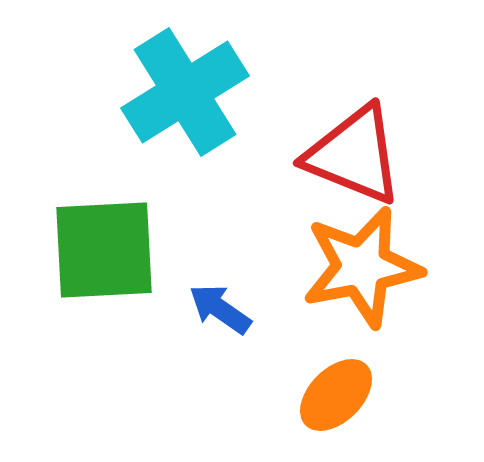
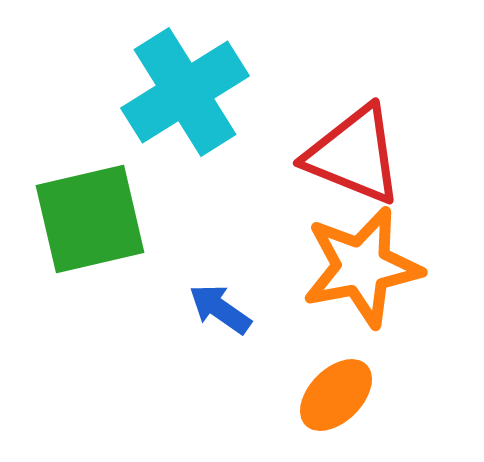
green square: moved 14 px left, 31 px up; rotated 10 degrees counterclockwise
